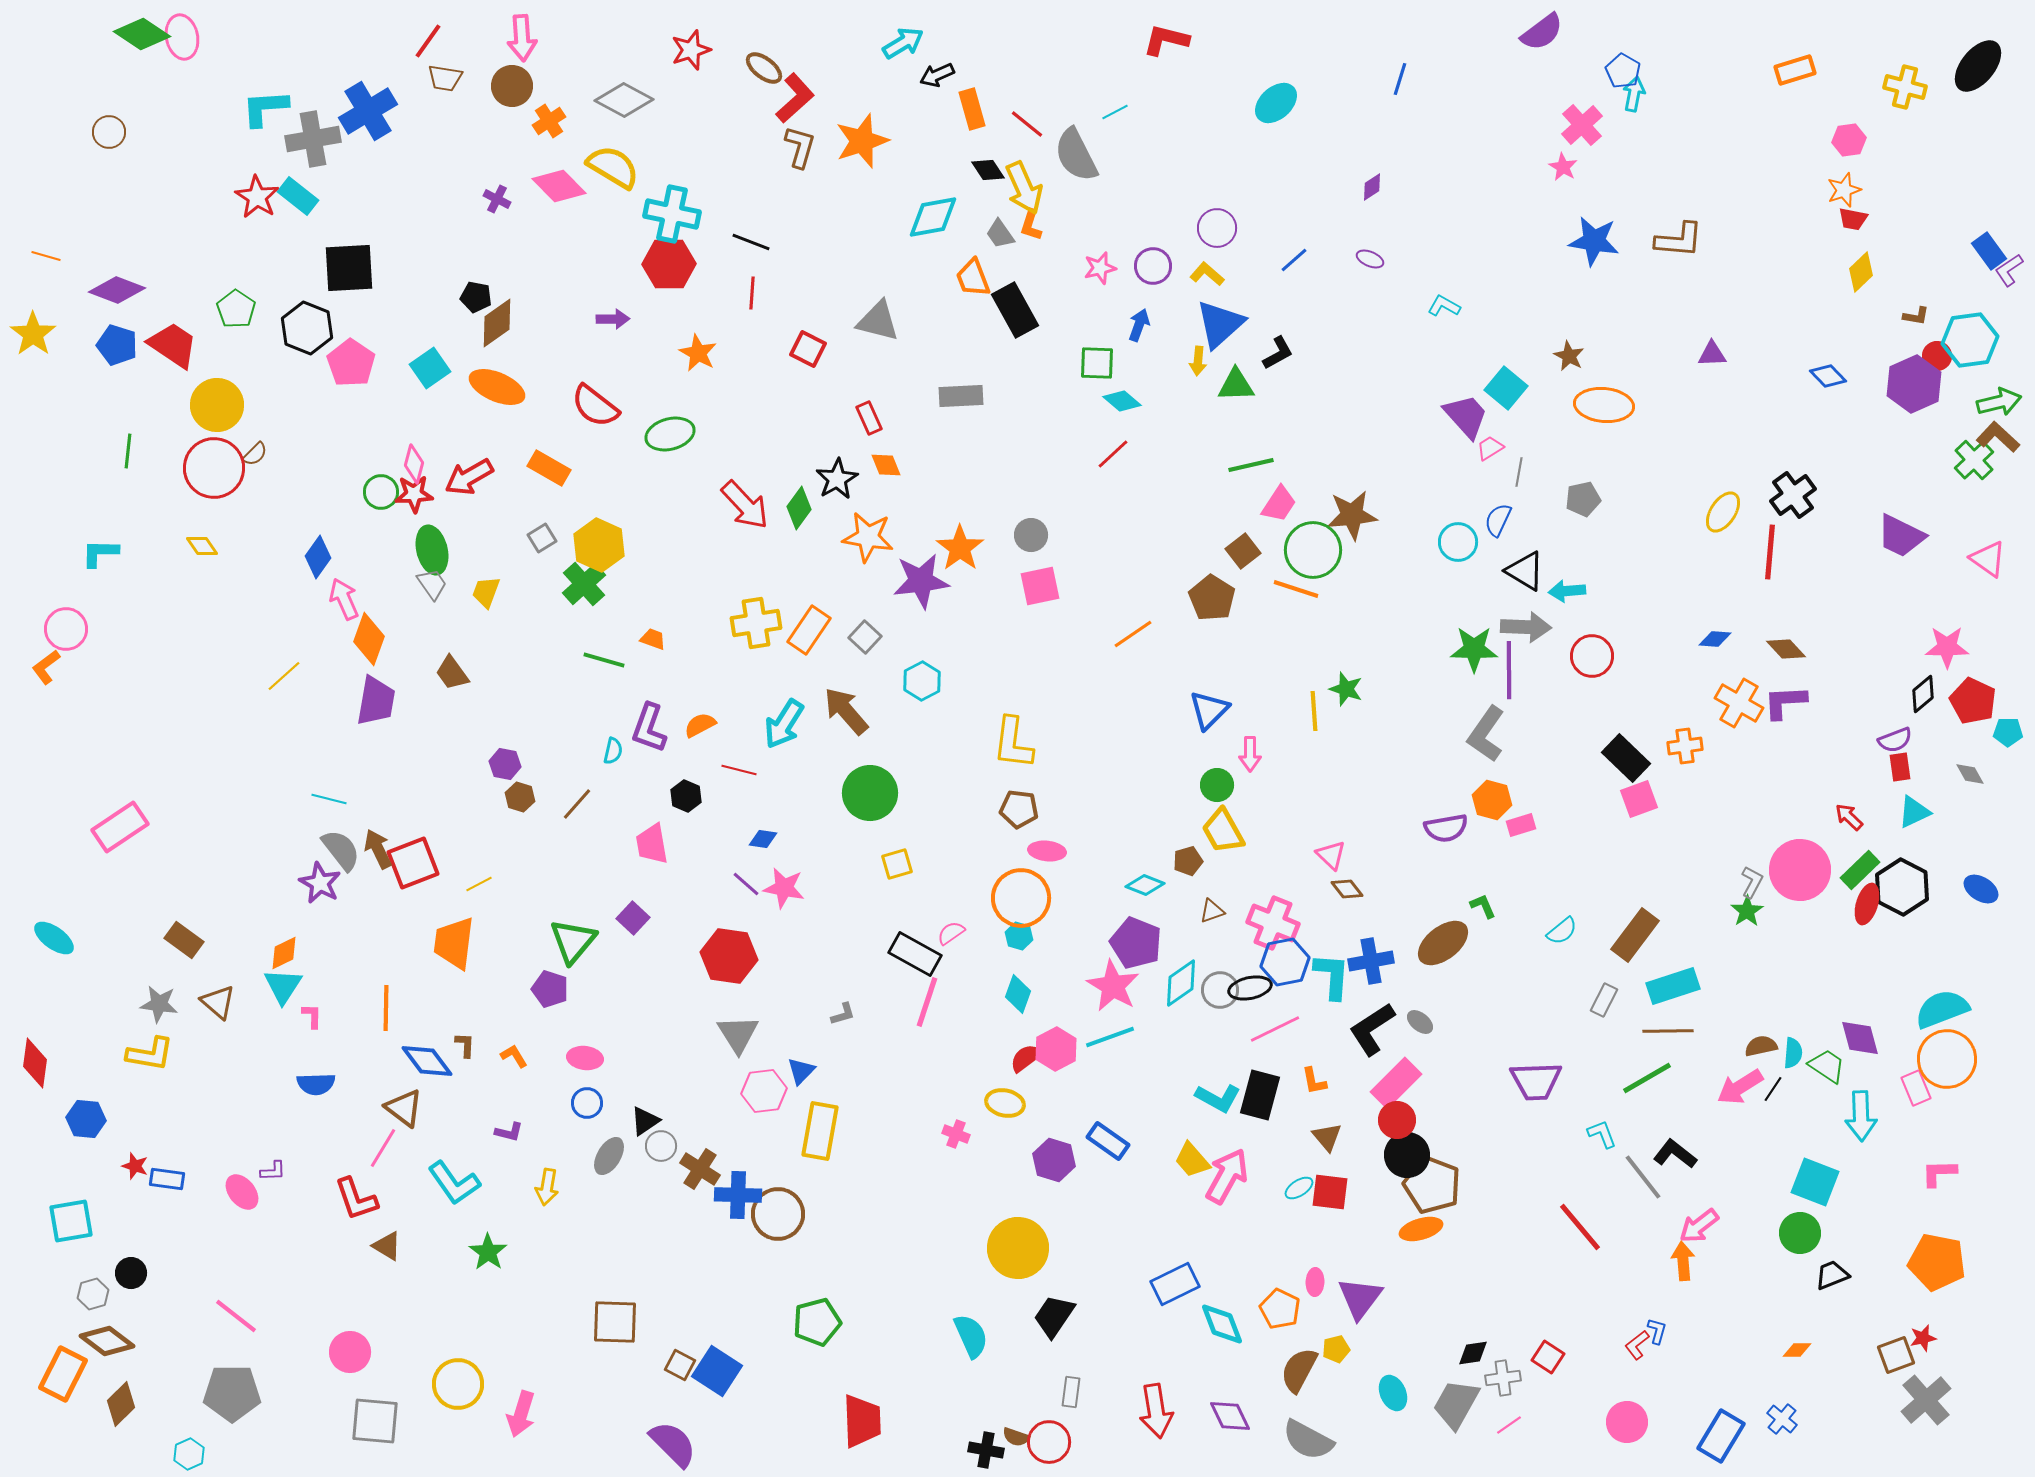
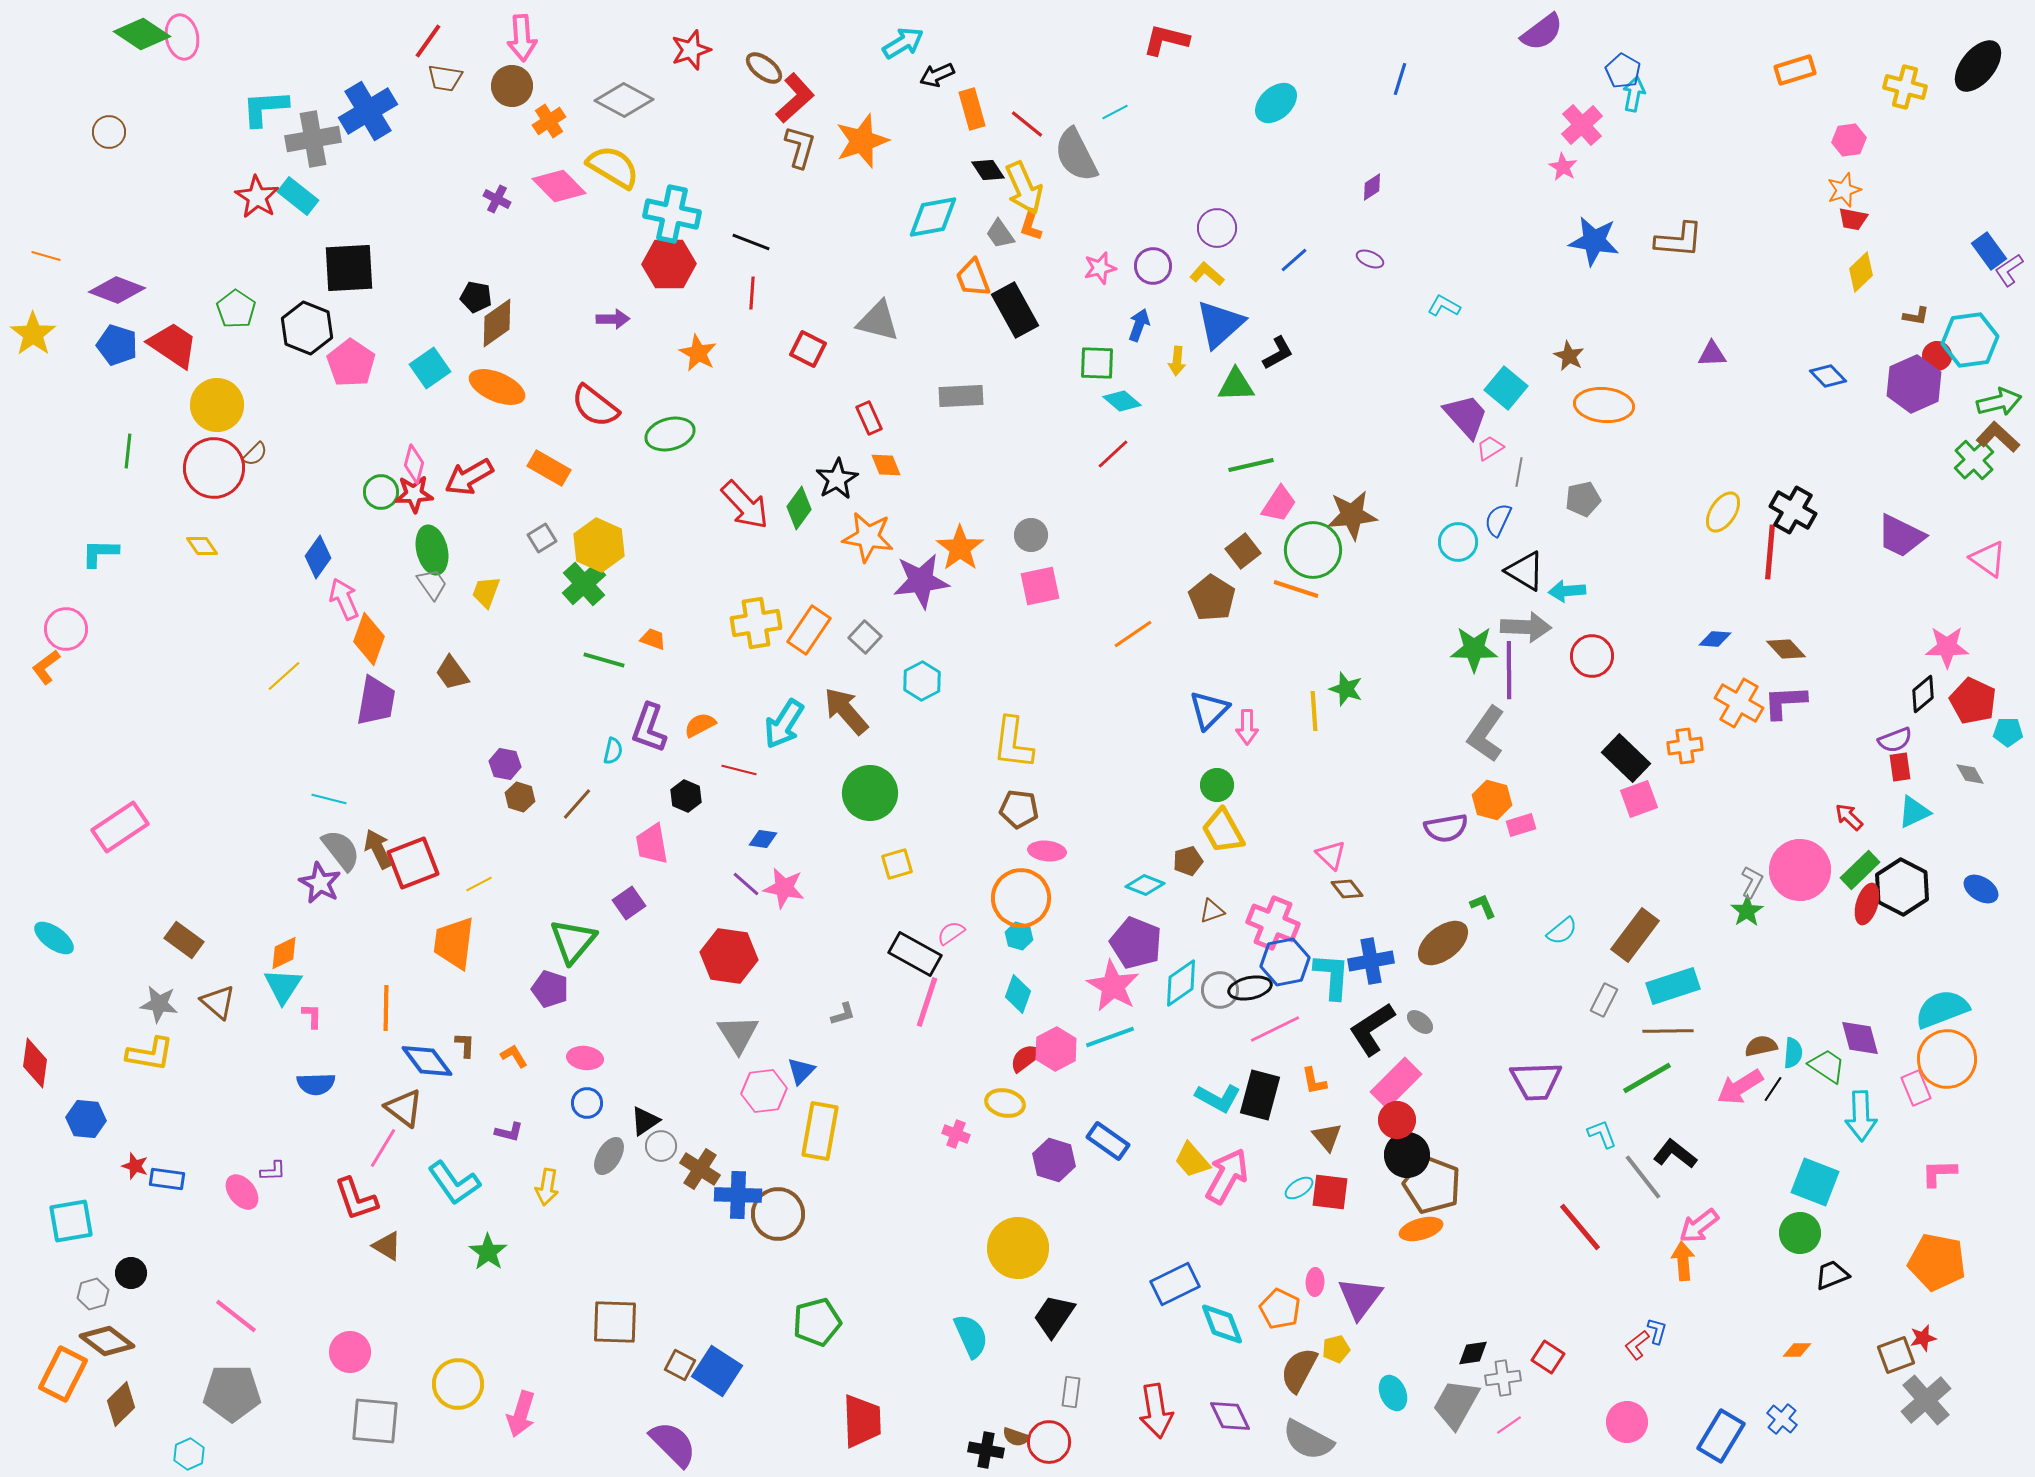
yellow arrow at (1198, 361): moved 21 px left
black cross at (1793, 495): moved 15 px down; rotated 24 degrees counterclockwise
pink arrow at (1250, 754): moved 3 px left, 27 px up
purple square at (633, 918): moved 4 px left, 15 px up; rotated 12 degrees clockwise
